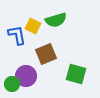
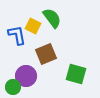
green semicircle: moved 4 px left, 2 px up; rotated 110 degrees counterclockwise
green circle: moved 1 px right, 3 px down
